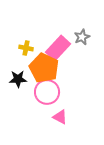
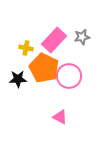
gray star: rotated 14 degrees clockwise
pink rectangle: moved 4 px left, 8 px up
pink circle: moved 22 px right, 16 px up
